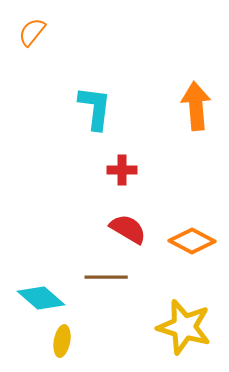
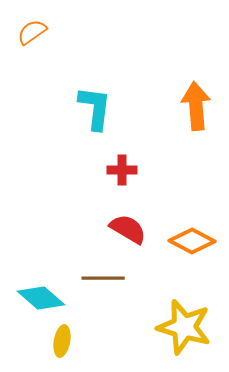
orange semicircle: rotated 16 degrees clockwise
brown line: moved 3 px left, 1 px down
